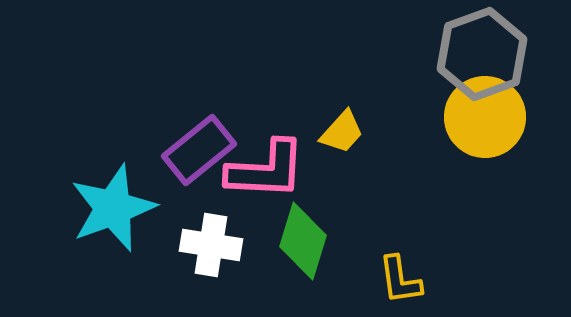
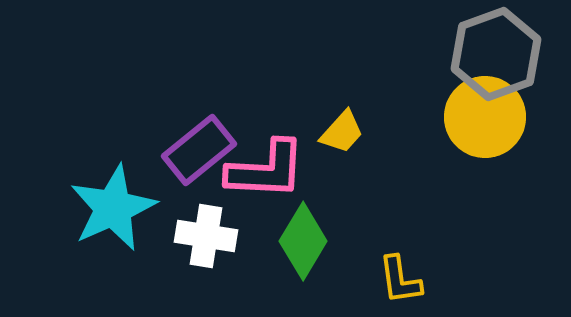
gray hexagon: moved 14 px right
cyan star: rotated 4 degrees counterclockwise
green diamond: rotated 14 degrees clockwise
white cross: moved 5 px left, 9 px up
